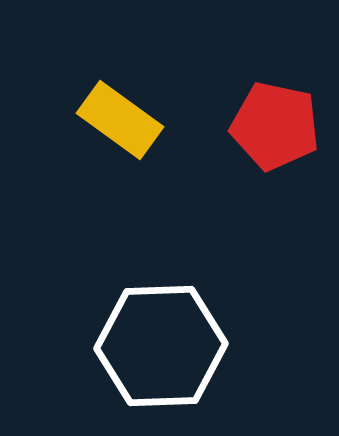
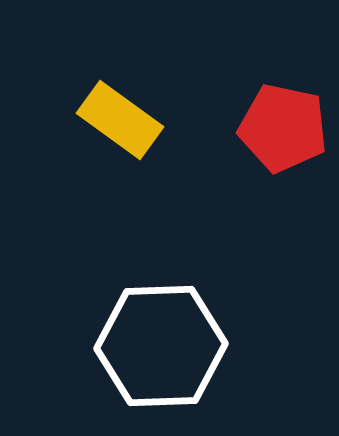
red pentagon: moved 8 px right, 2 px down
